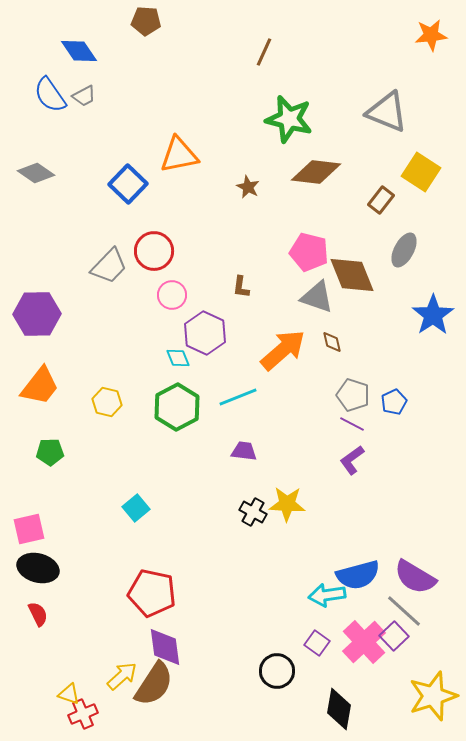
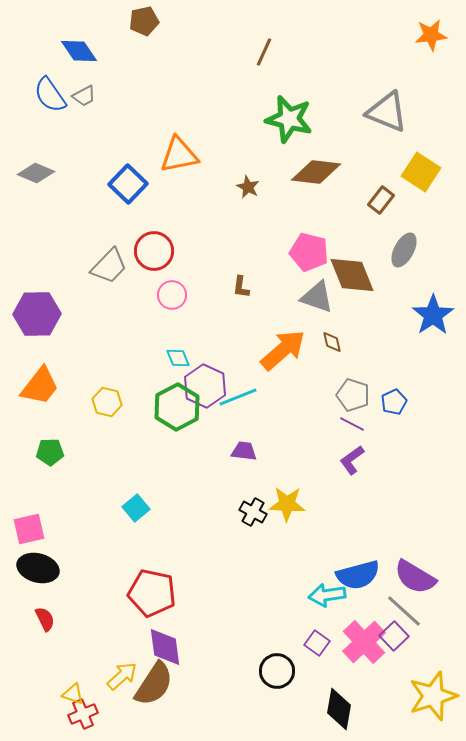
brown pentagon at (146, 21): moved 2 px left; rotated 16 degrees counterclockwise
gray diamond at (36, 173): rotated 12 degrees counterclockwise
purple hexagon at (205, 333): moved 53 px down
red semicircle at (38, 614): moved 7 px right, 5 px down
yellow triangle at (69, 694): moved 4 px right
